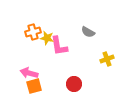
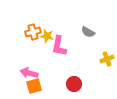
yellow star: moved 2 px up
pink L-shape: rotated 20 degrees clockwise
